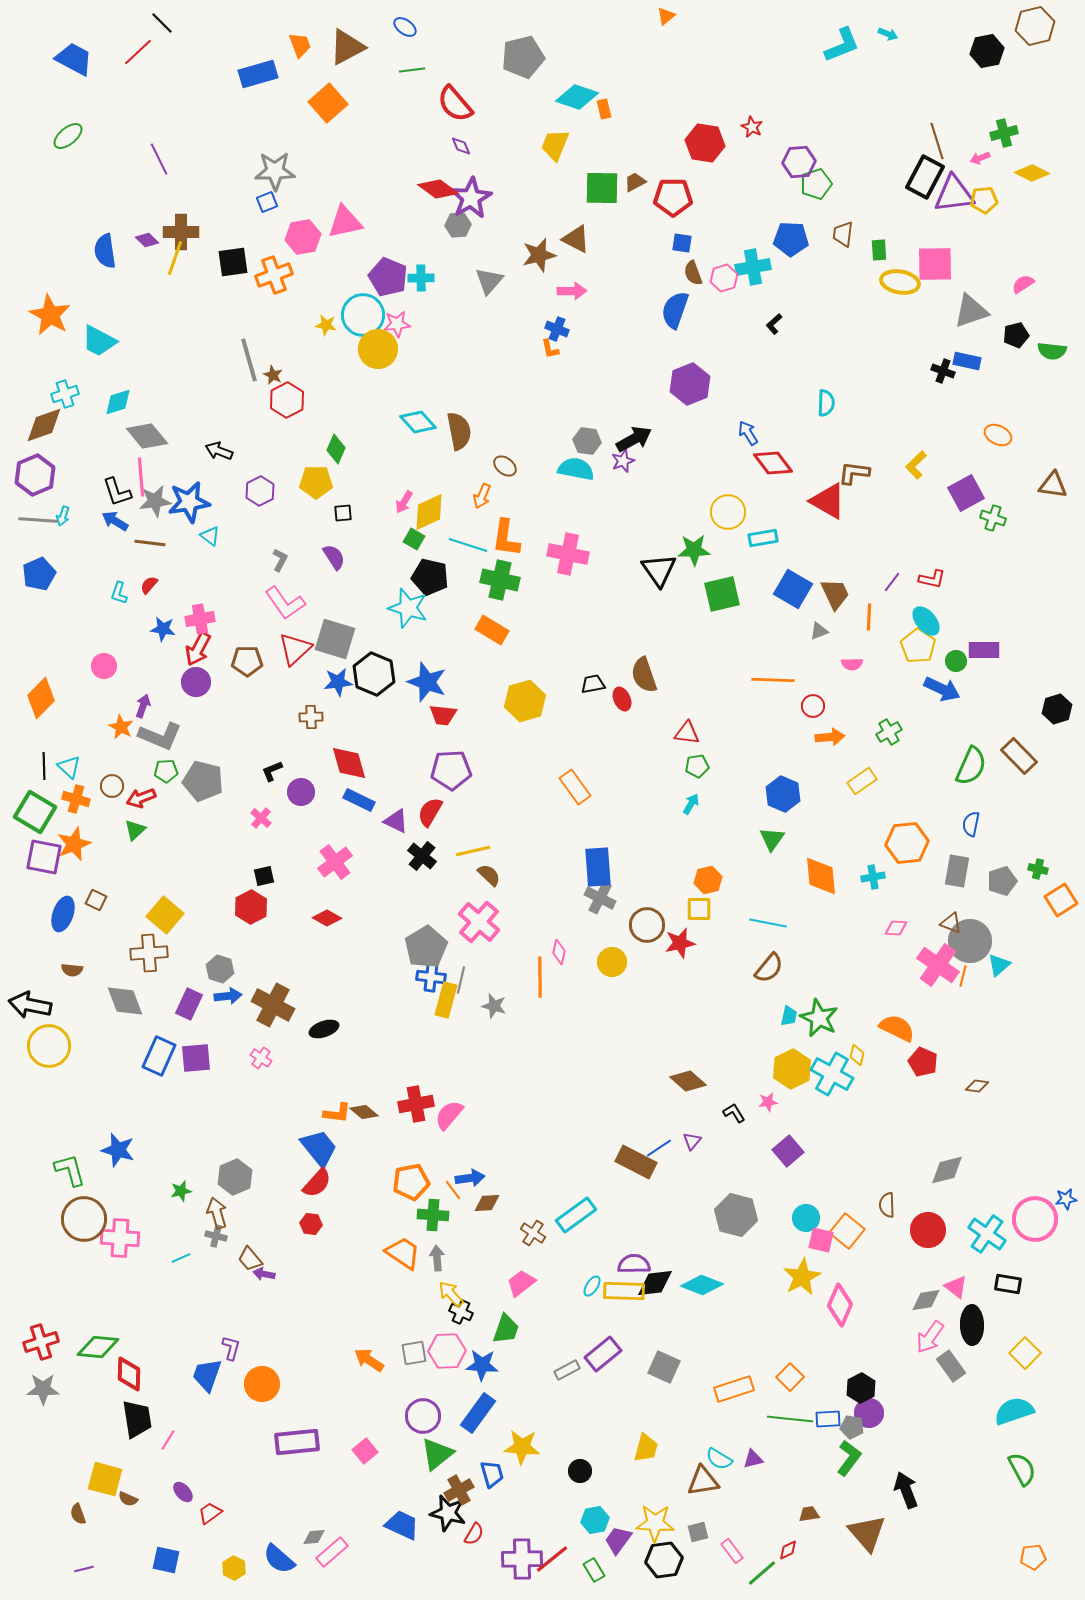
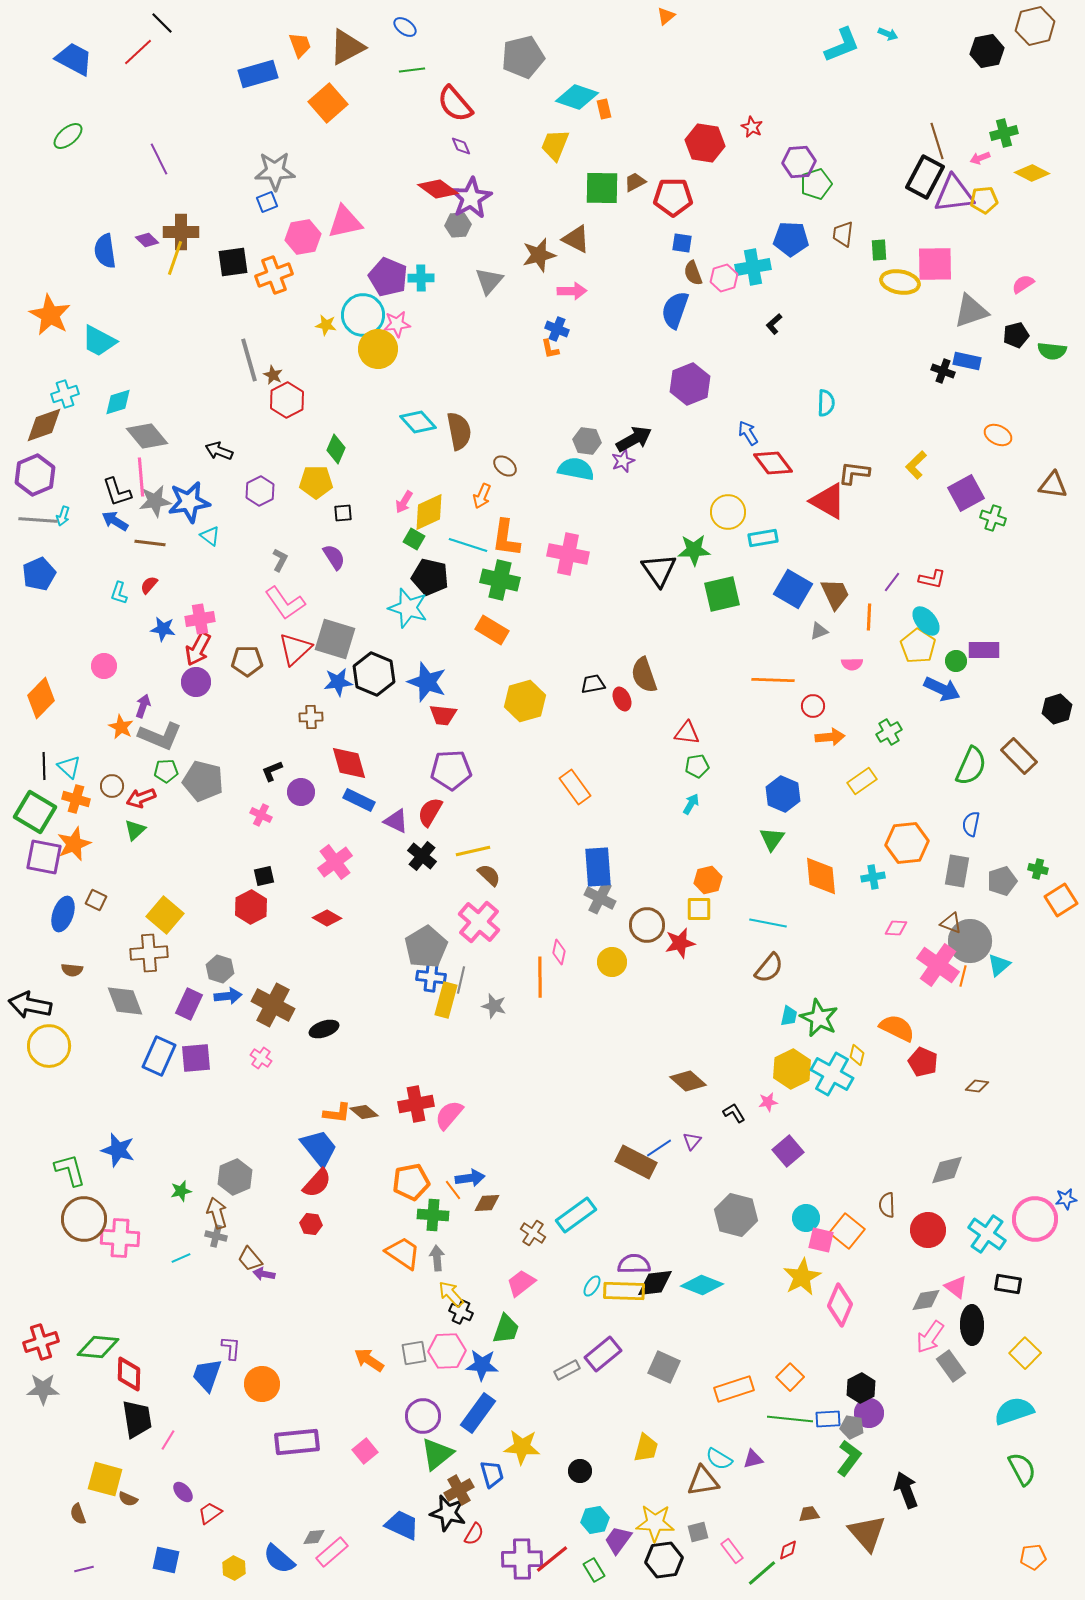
pink cross at (261, 818): moved 3 px up; rotated 15 degrees counterclockwise
purple L-shape at (231, 1348): rotated 10 degrees counterclockwise
